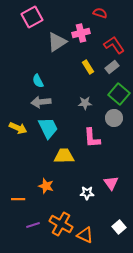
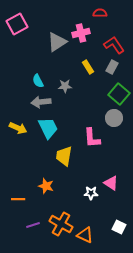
red semicircle: rotated 16 degrees counterclockwise
pink square: moved 15 px left, 7 px down
gray rectangle: rotated 24 degrees counterclockwise
gray star: moved 20 px left, 17 px up
yellow trapezoid: rotated 80 degrees counterclockwise
pink triangle: rotated 21 degrees counterclockwise
white star: moved 4 px right
white square: rotated 24 degrees counterclockwise
